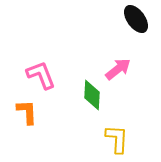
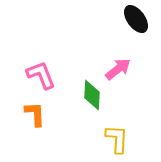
orange L-shape: moved 8 px right, 2 px down
